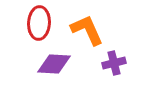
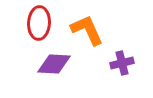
purple cross: moved 8 px right
